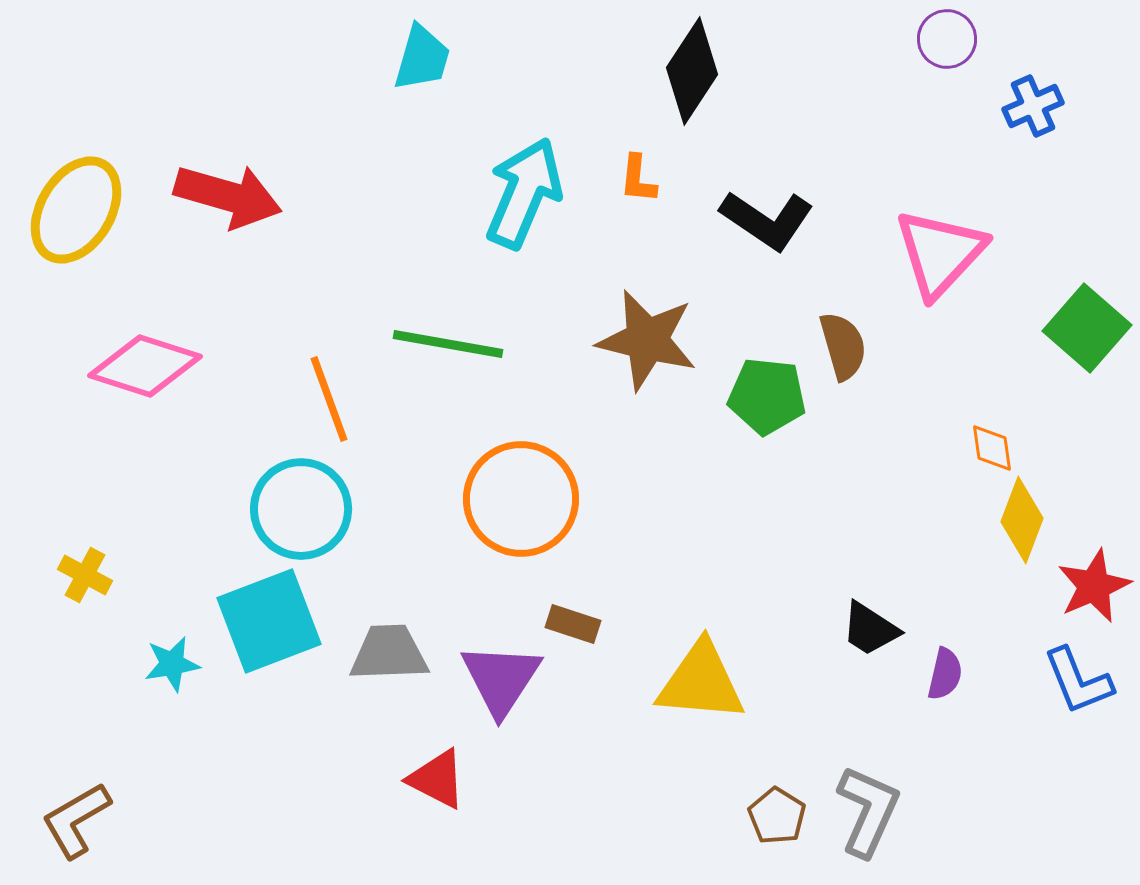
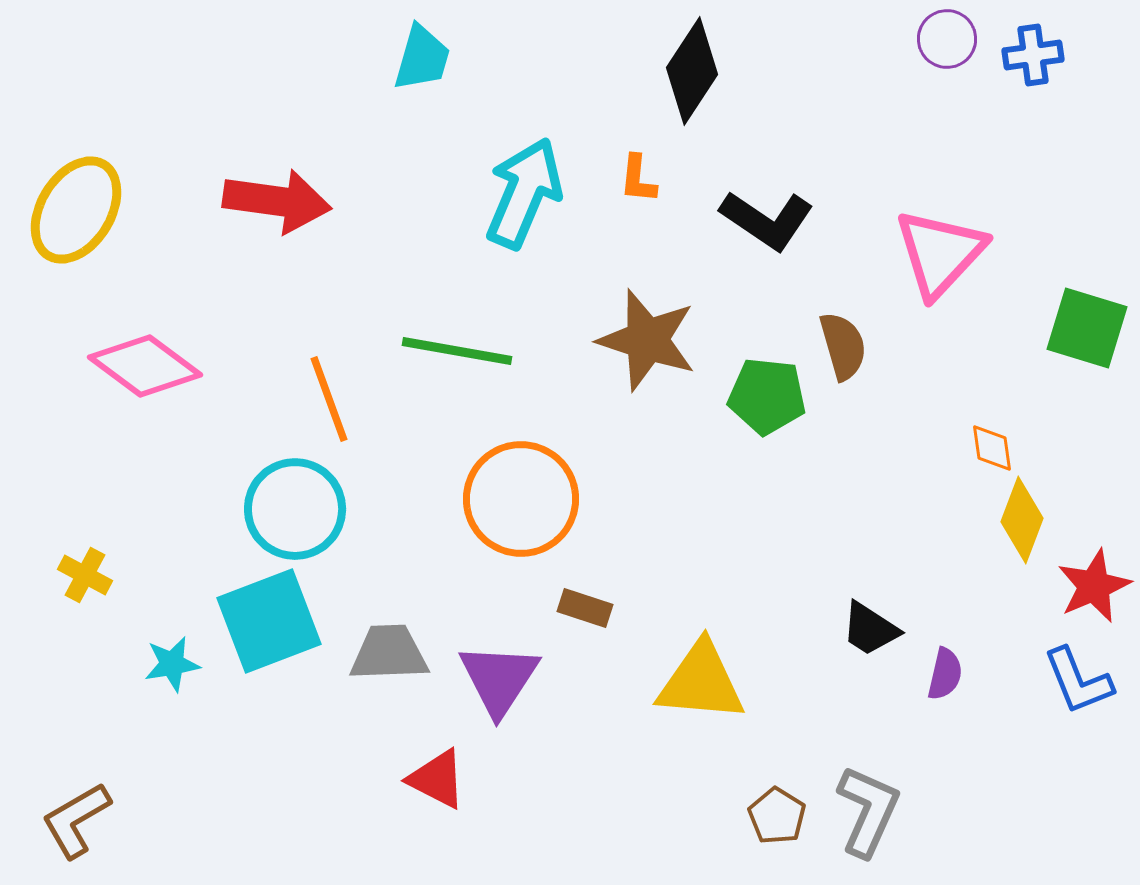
blue cross: moved 51 px up; rotated 16 degrees clockwise
red arrow: moved 49 px right, 5 px down; rotated 8 degrees counterclockwise
green square: rotated 24 degrees counterclockwise
brown star: rotated 4 degrees clockwise
green line: moved 9 px right, 7 px down
pink diamond: rotated 19 degrees clockwise
cyan circle: moved 6 px left
brown rectangle: moved 12 px right, 16 px up
purple triangle: moved 2 px left
